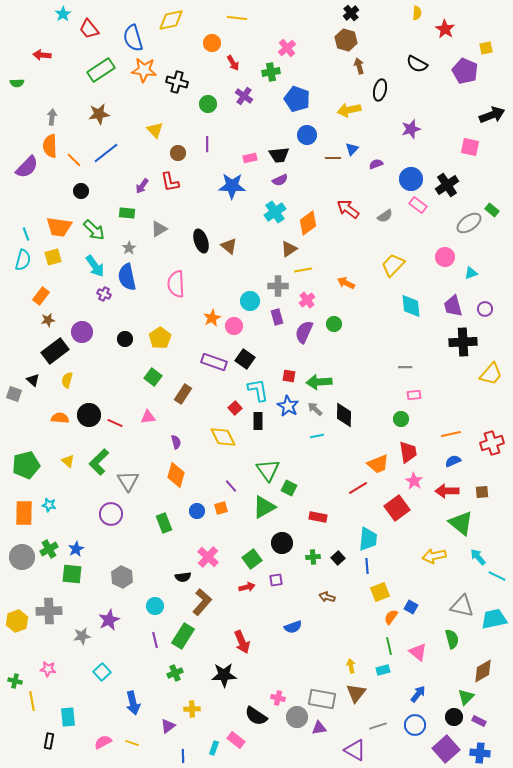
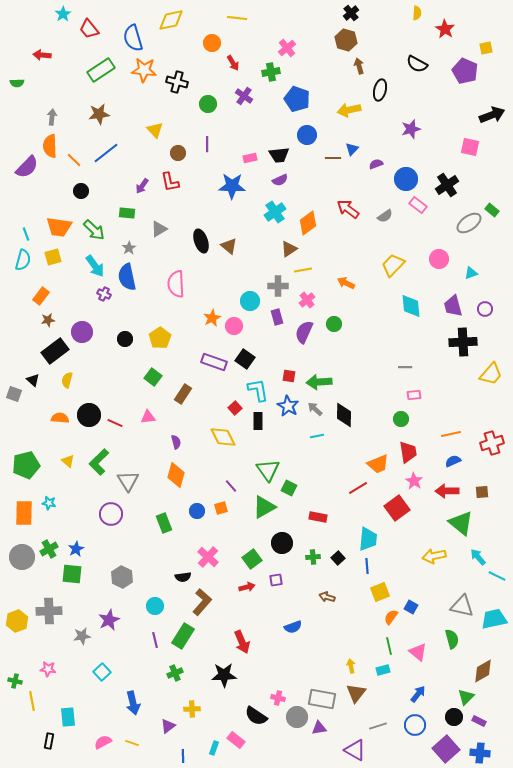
blue circle at (411, 179): moved 5 px left
pink circle at (445, 257): moved 6 px left, 2 px down
cyan star at (49, 505): moved 2 px up
